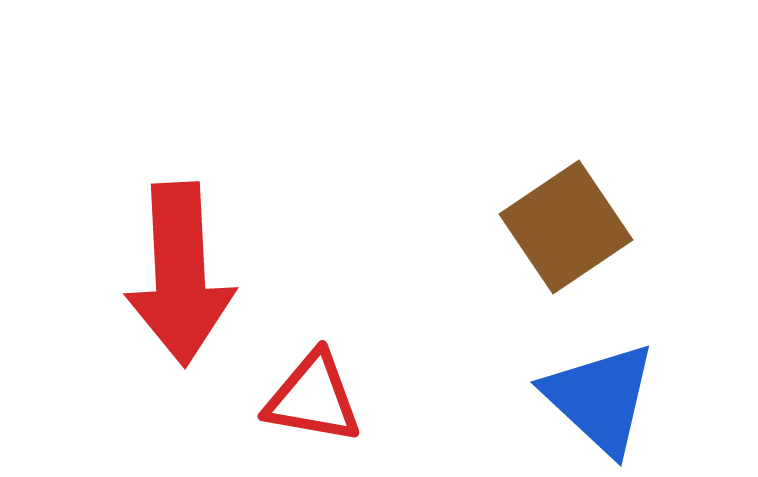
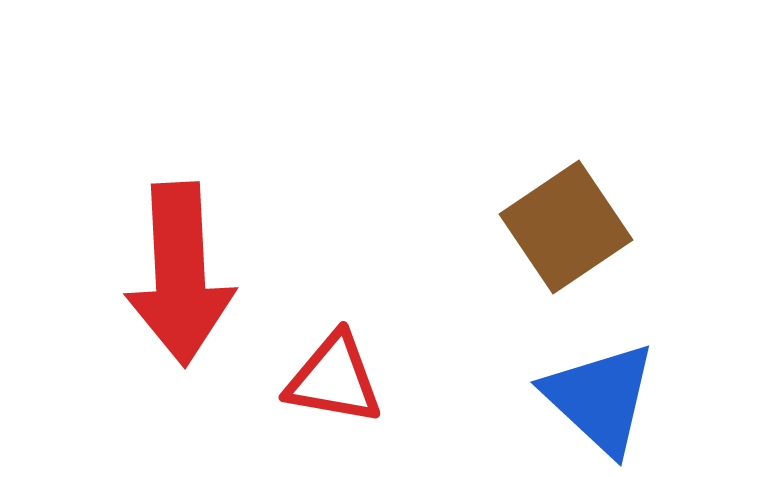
red triangle: moved 21 px right, 19 px up
